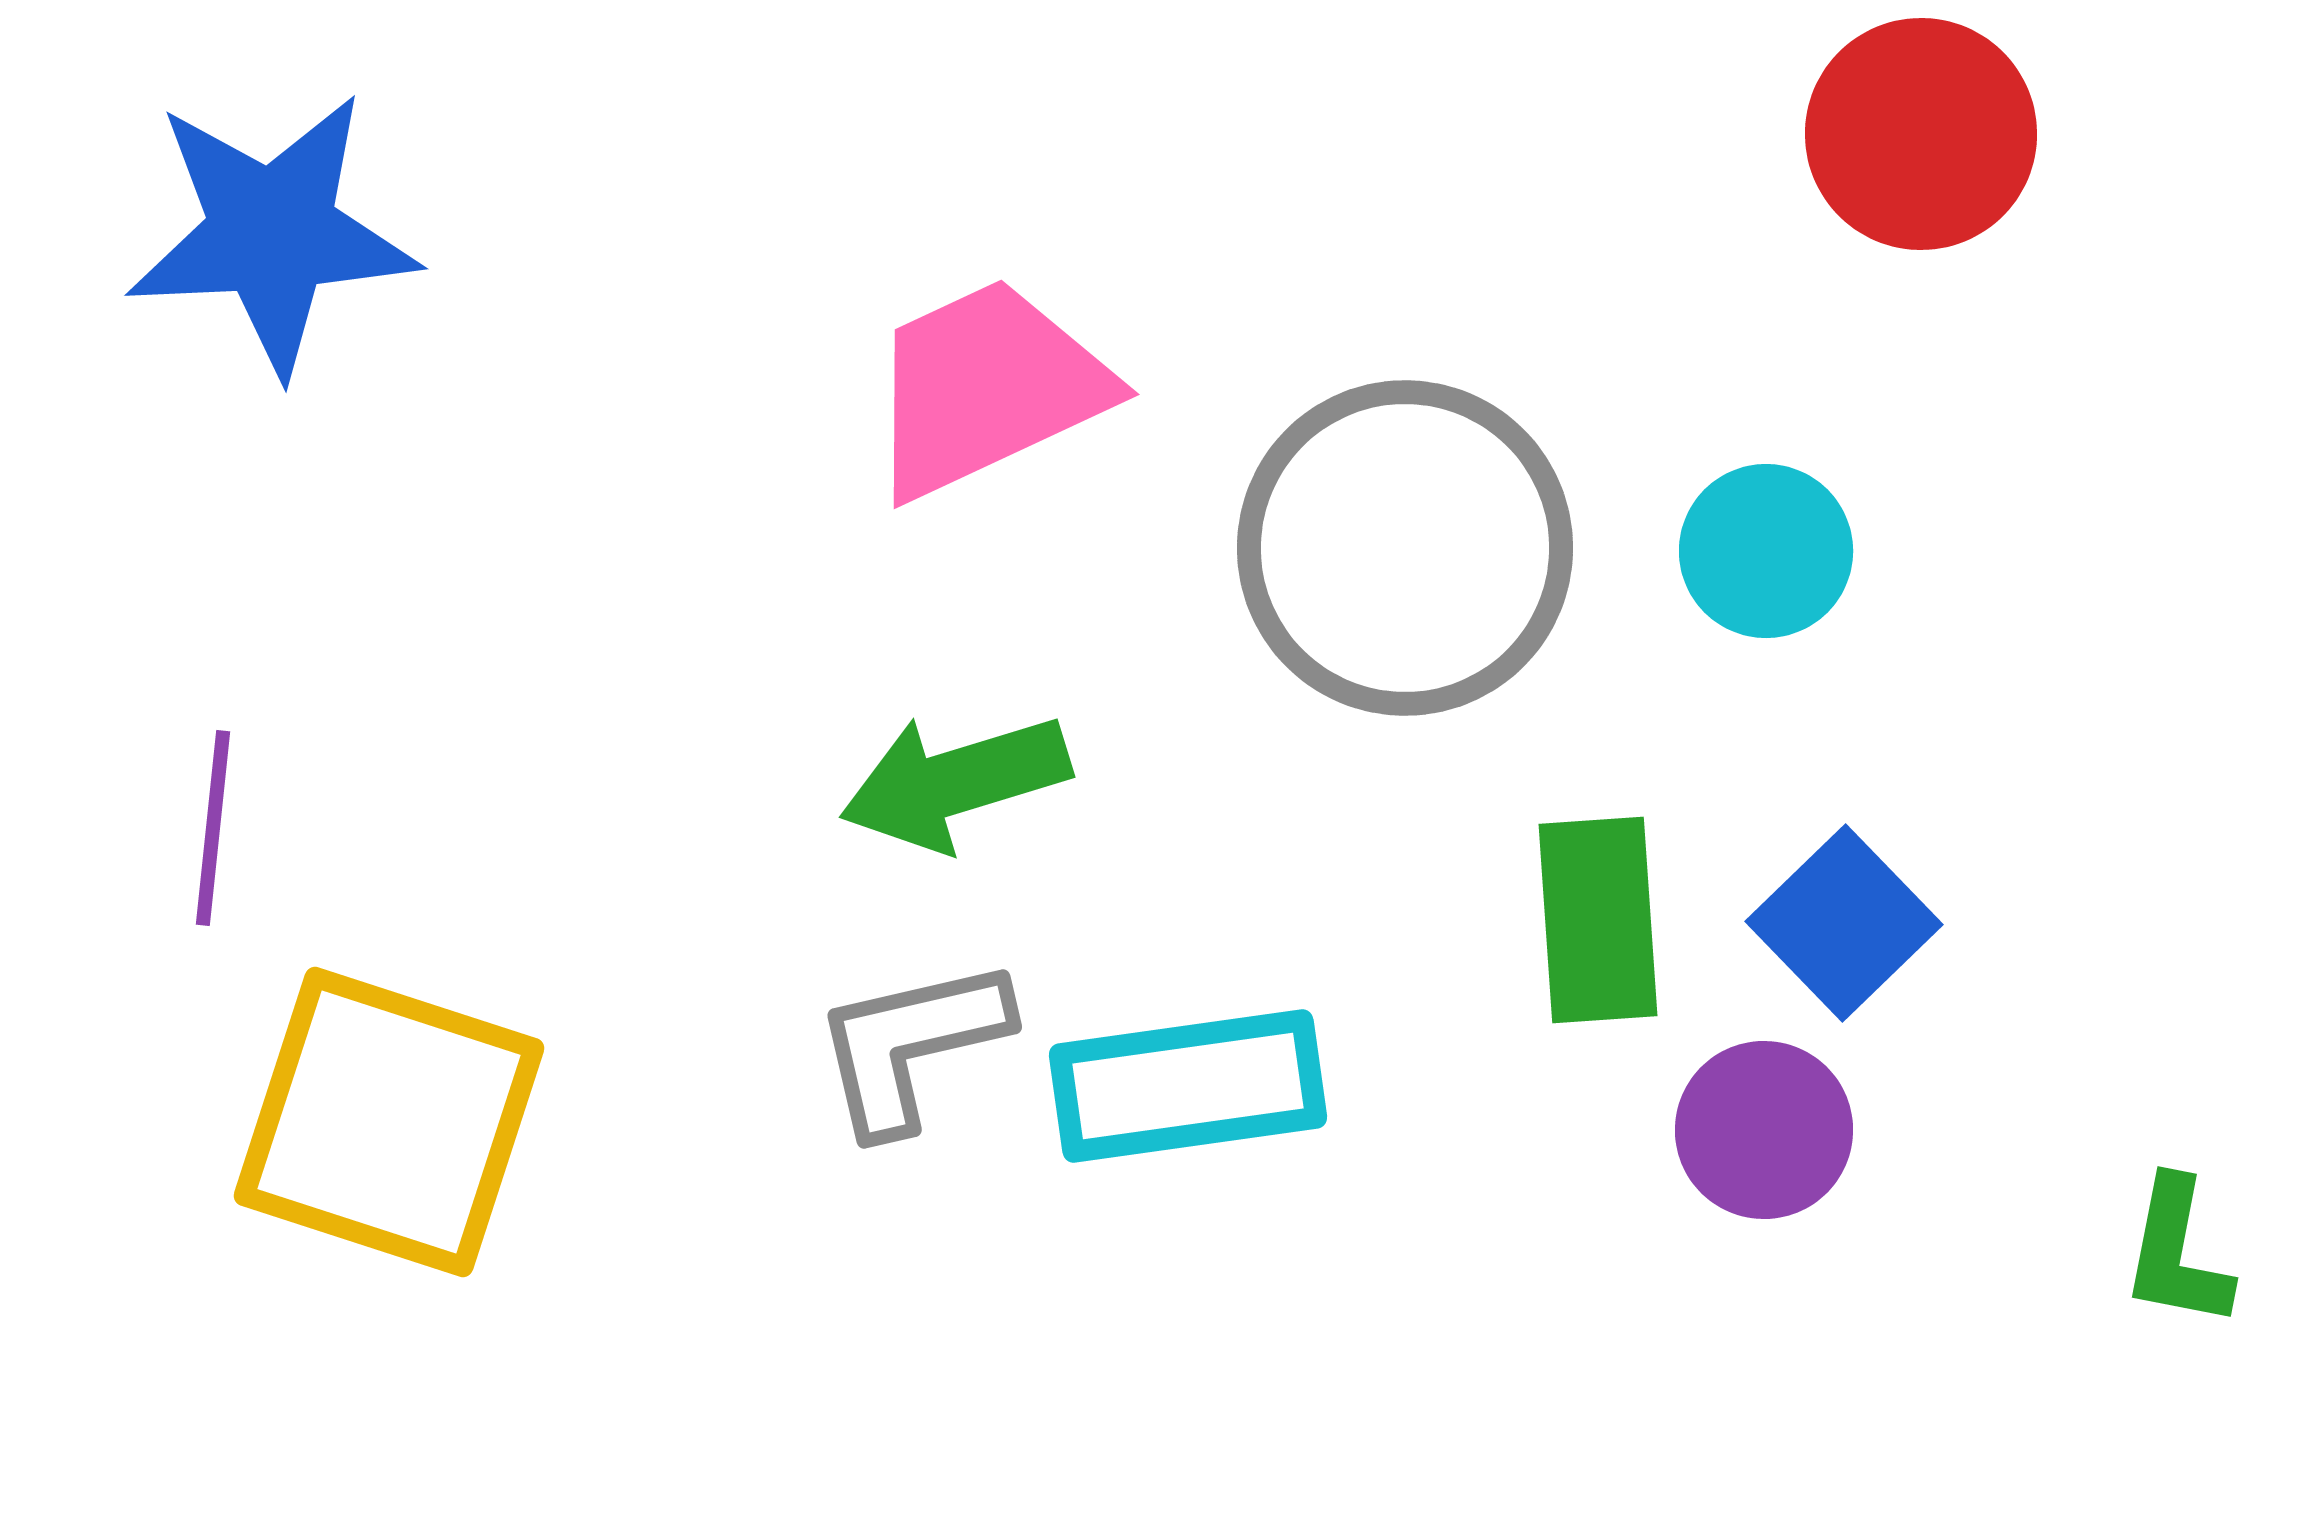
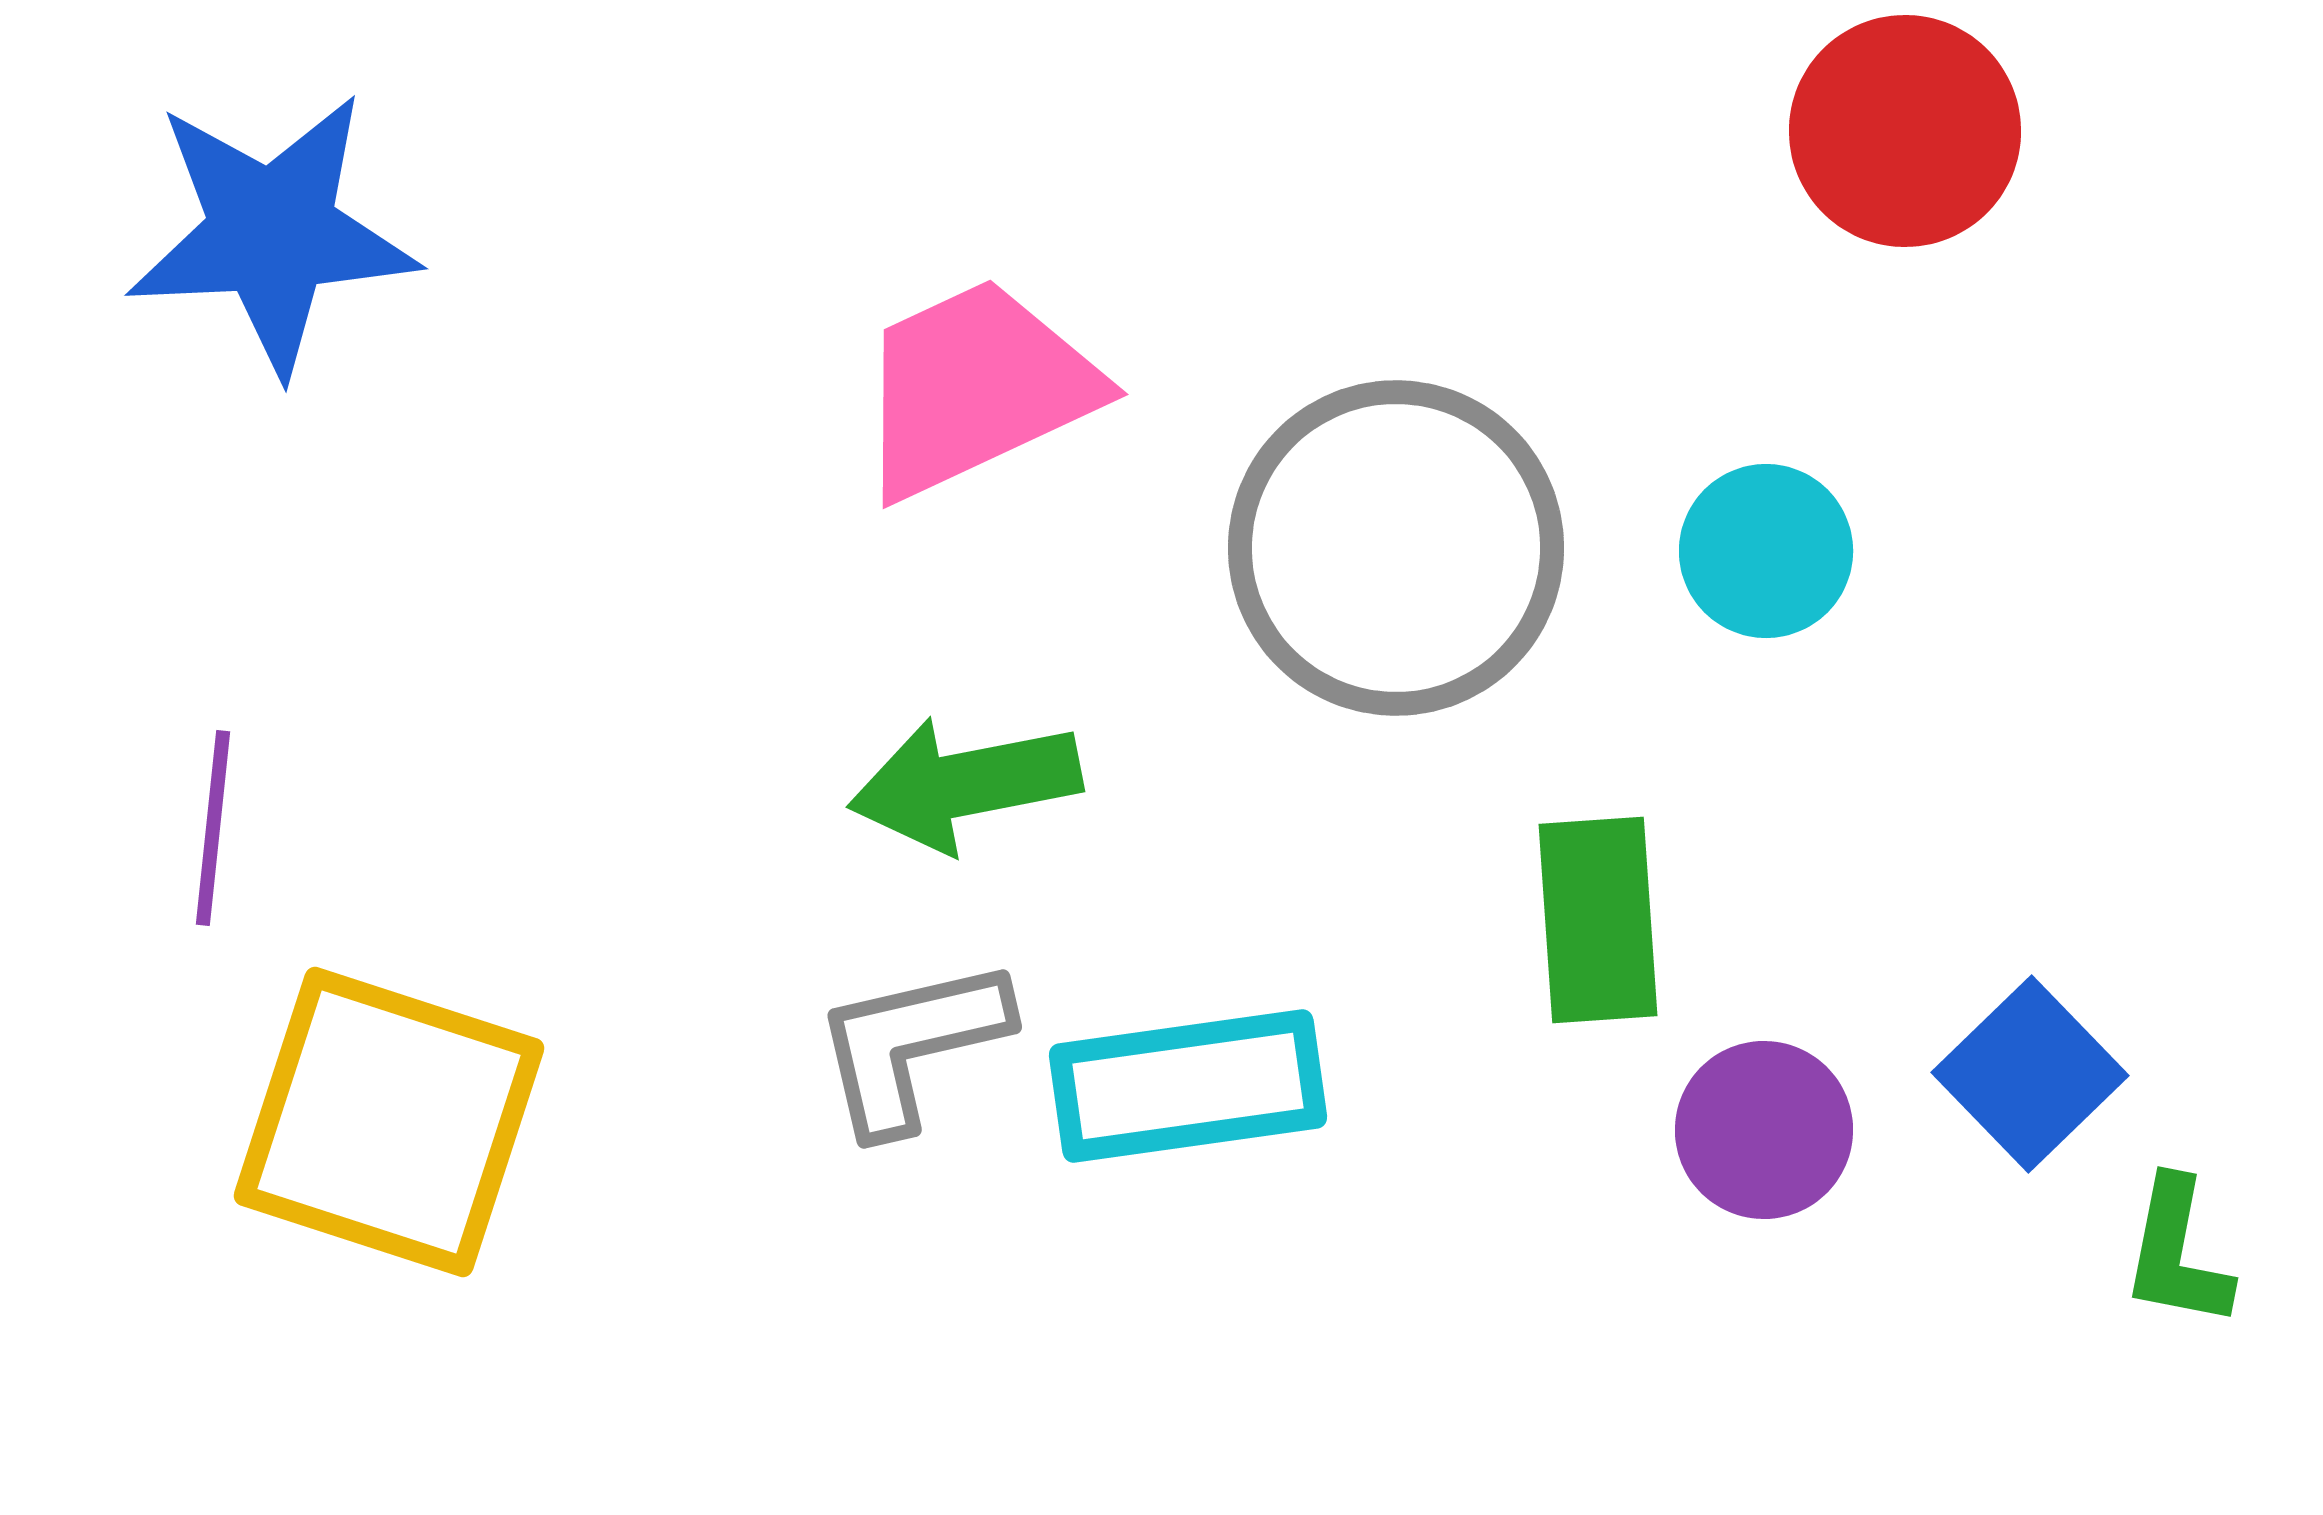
red circle: moved 16 px left, 3 px up
pink trapezoid: moved 11 px left
gray circle: moved 9 px left
green arrow: moved 10 px right, 2 px down; rotated 6 degrees clockwise
blue square: moved 186 px right, 151 px down
